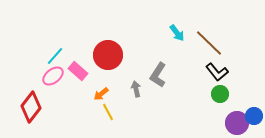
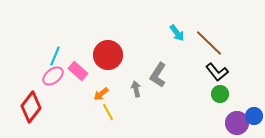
cyan line: rotated 18 degrees counterclockwise
